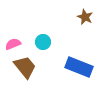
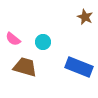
pink semicircle: moved 5 px up; rotated 119 degrees counterclockwise
brown trapezoid: rotated 35 degrees counterclockwise
